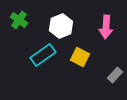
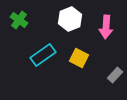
white hexagon: moved 9 px right, 7 px up
yellow square: moved 1 px left, 1 px down
